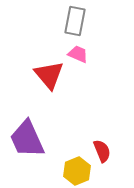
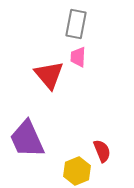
gray rectangle: moved 1 px right, 3 px down
pink trapezoid: moved 3 px down; rotated 110 degrees counterclockwise
